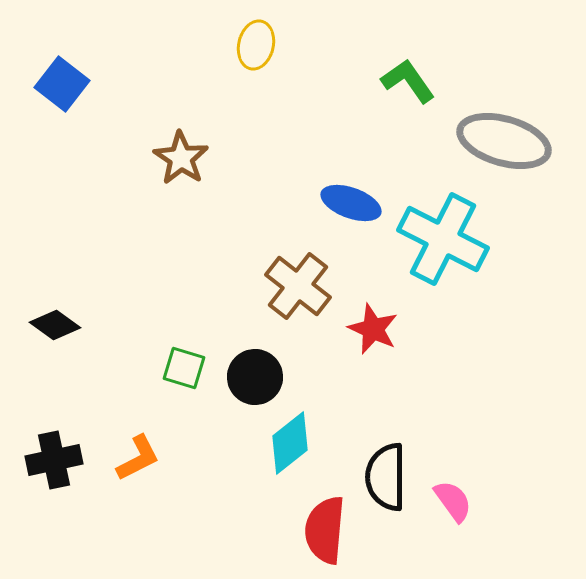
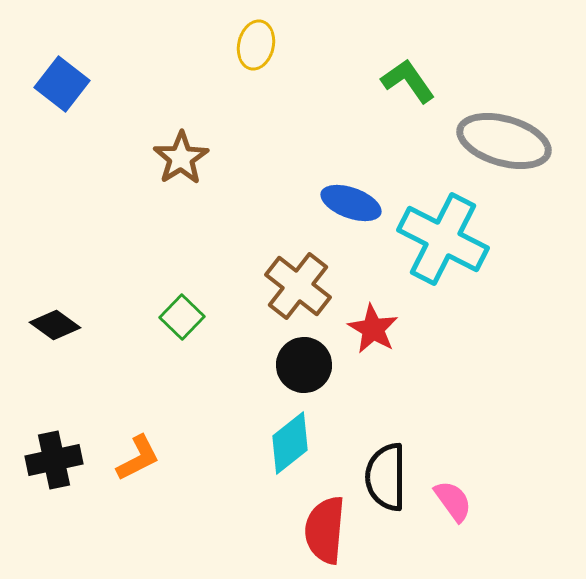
brown star: rotated 6 degrees clockwise
red star: rotated 6 degrees clockwise
green square: moved 2 px left, 51 px up; rotated 27 degrees clockwise
black circle: moved 49 px right, 12 px up
